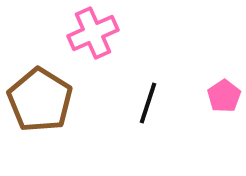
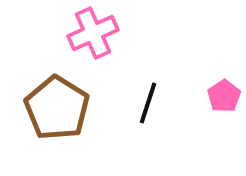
brown pentagon: moved 17 px right, 8 px down
